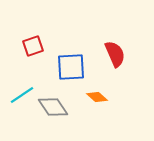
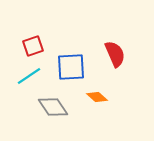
cyan line: moved 7 px right, 19 px up
